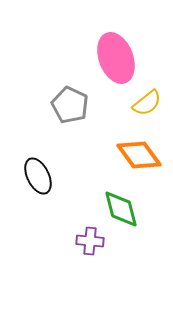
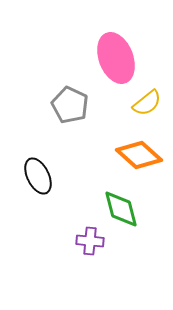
orange diamond: rotated 12 degrees counterclockwise
